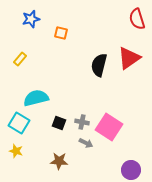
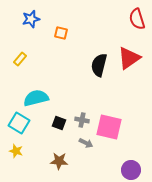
gray cross: moved 2 px up
pink square: rotated 20 degrees counterclockwise
